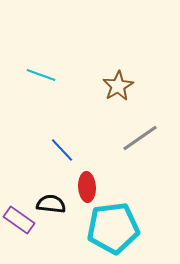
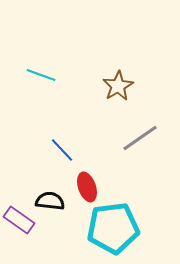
red ellipse: rotated 16 degrees counterclockwise
black semicircle: moved 1 px left, 3 px up
